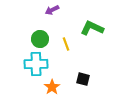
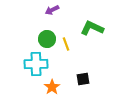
green circle: moved 7 px right
black square: rotated 24 degrees counterclockwise
